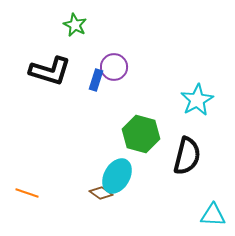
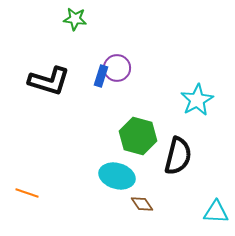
green star: moved 6 px up; rotated 20 degrees counterclockwise
purple circle: moved 3 px right, 1 px down
black L-shape: moved 1 px left, 10 px down
blue rectangle: moved 5 px right, 4 px up
green hexagon: moved 3 px left, 2 px down
black semicircle: moved 9 px left
cyan ellipse: rotated 76 degrees clockwise
brown diamond: moved 41 px right, 11 px down; rotated 20 degrees clockwise
cyan triangle: moved 3 px right, 3 px up
